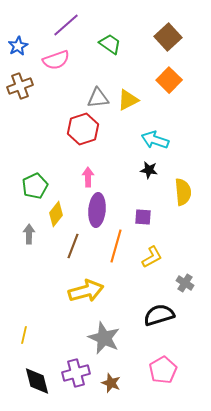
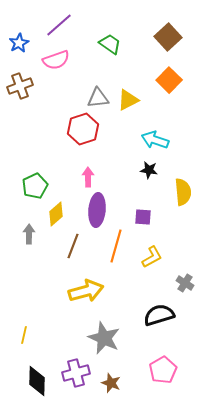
purple line: moved 7 px left
blue star: moved 1 px right, 3 px up
yellow diamond: rotated 10 degrees clockwise
black diamond: rotated 16 degrees clockwise
